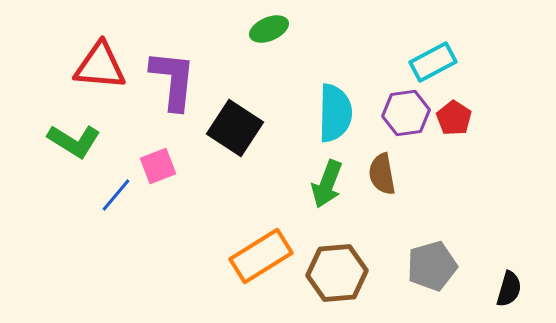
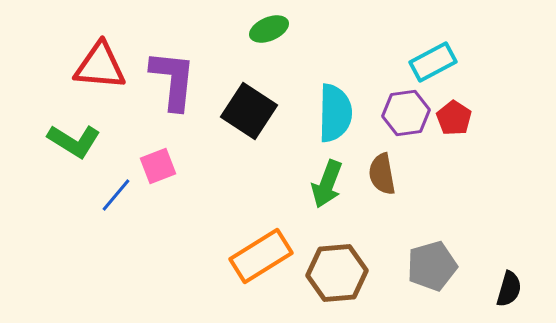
black square: moved 14 px right, 17 px up
